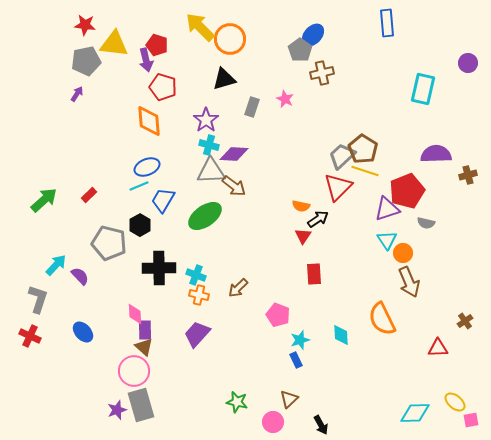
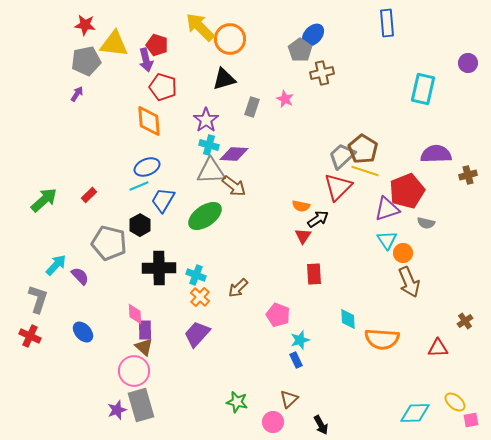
orange cross at (199, 295): moved 1 px right, 2 px down; rotated 30 degrees clockwise
orange semicircle at (382, 319): moved 20 px down; rotated 60 degrees counterclockwise
cyan diamond at (341, 335): moved 7 px right, 16 px up
